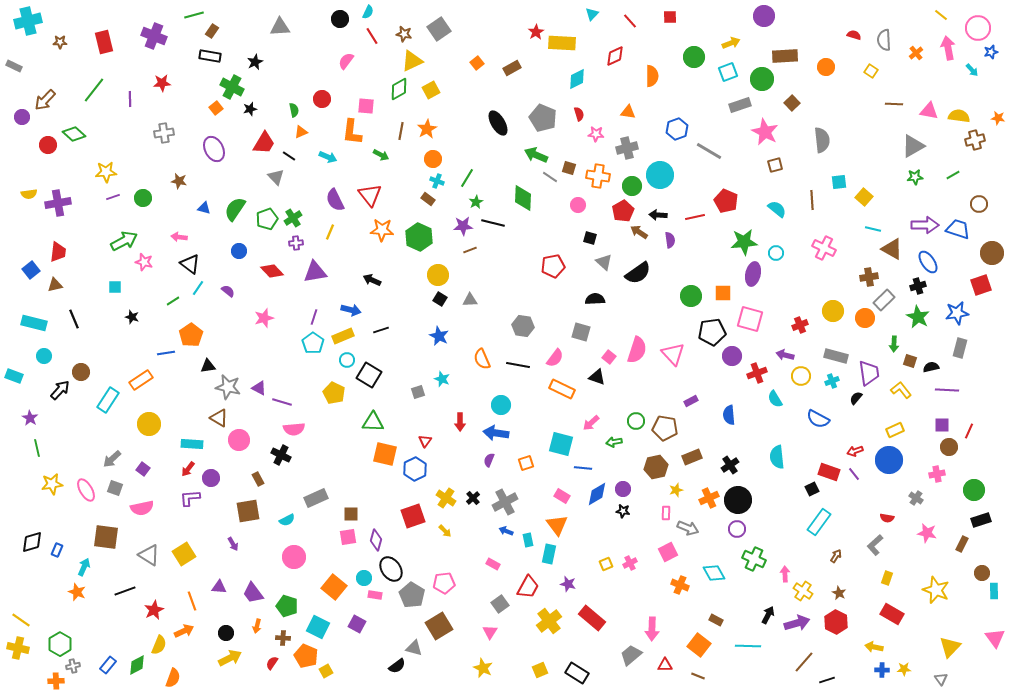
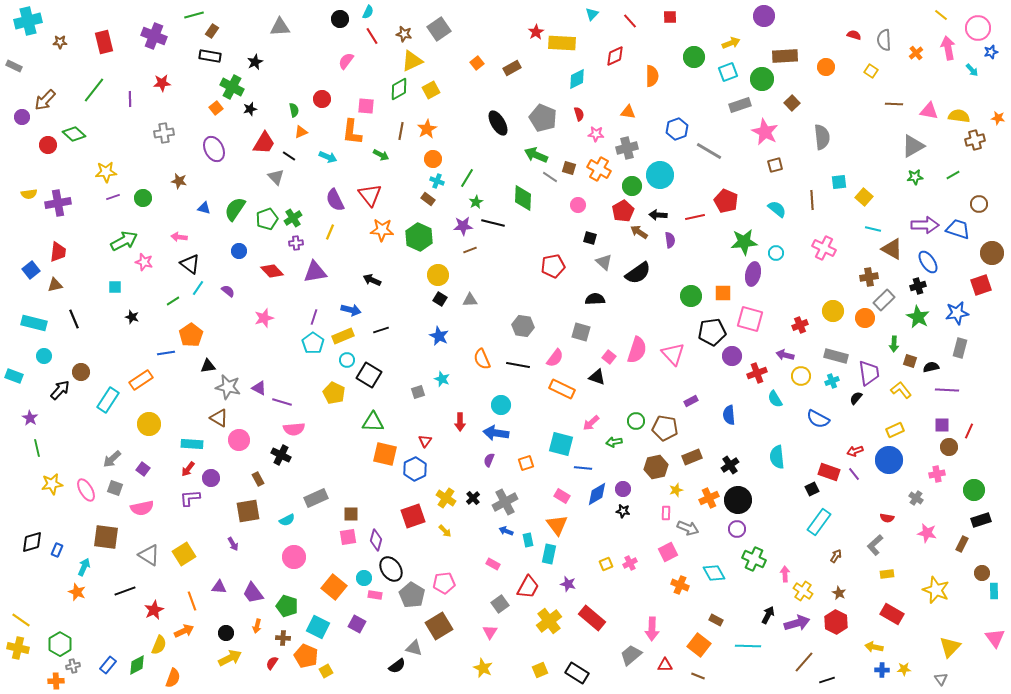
gray semicircle at (822, 140): moved 3 px up
orange cross at (598, 176): moved 1 px right, 7 px up; rotated 20 degrees clockwise
yellow rectangle at (887, 578): moved 4 px up; rotated 64 degrees clockwise
